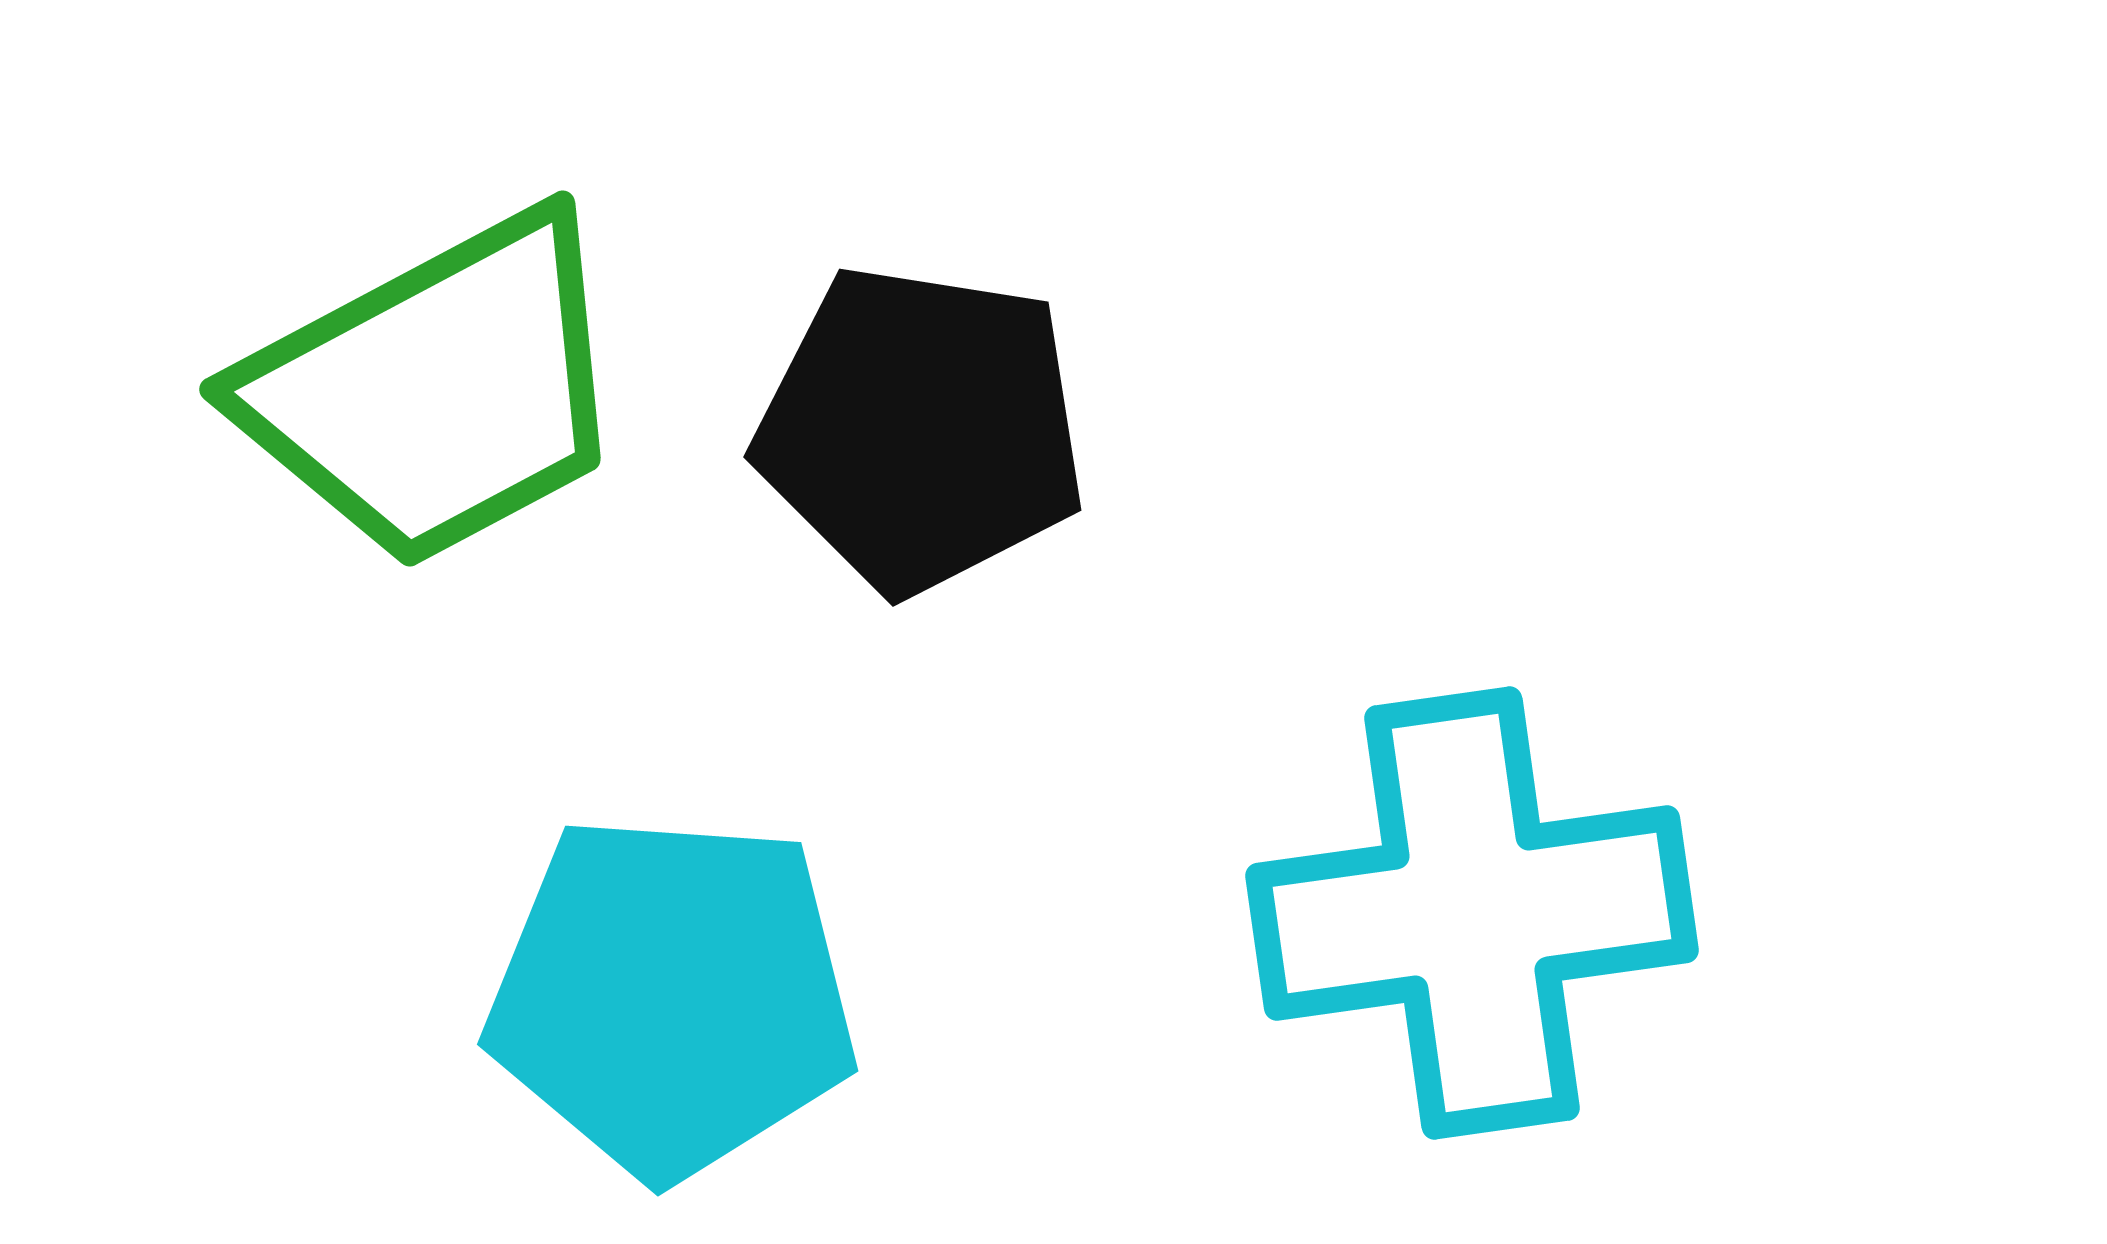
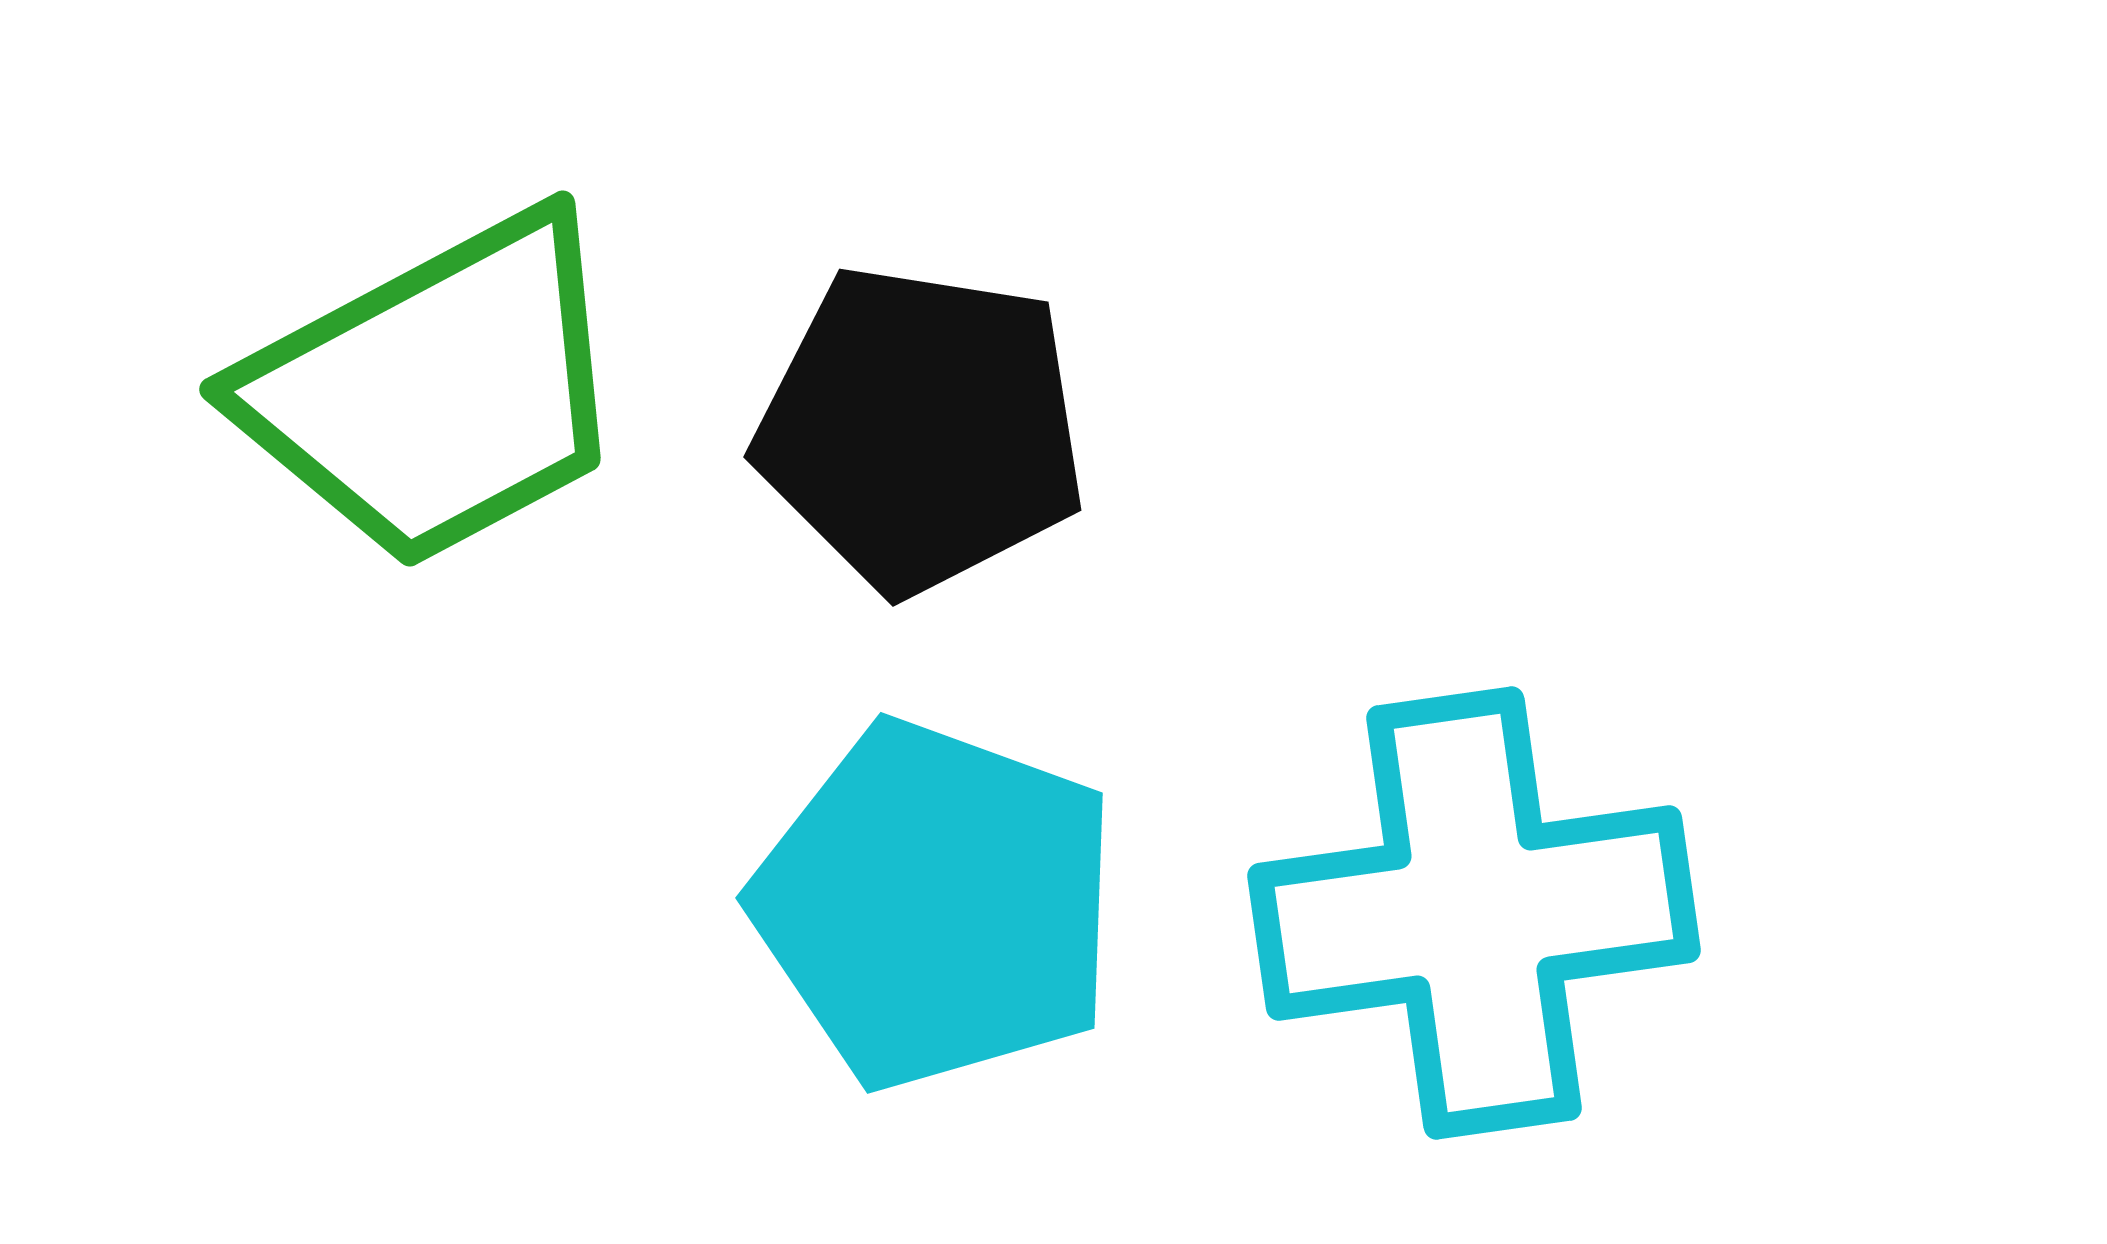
cyan cross: moved 2 px right
cyan pentagon: moved 264 px right, 91 px up; rotated 16 degrees clockwise
